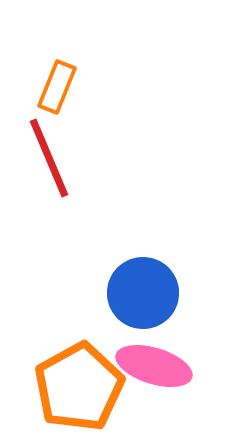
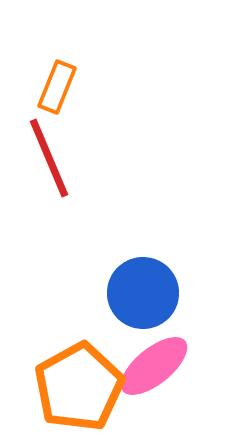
pink ellipse: rotated 56 degrees counterclockwise
